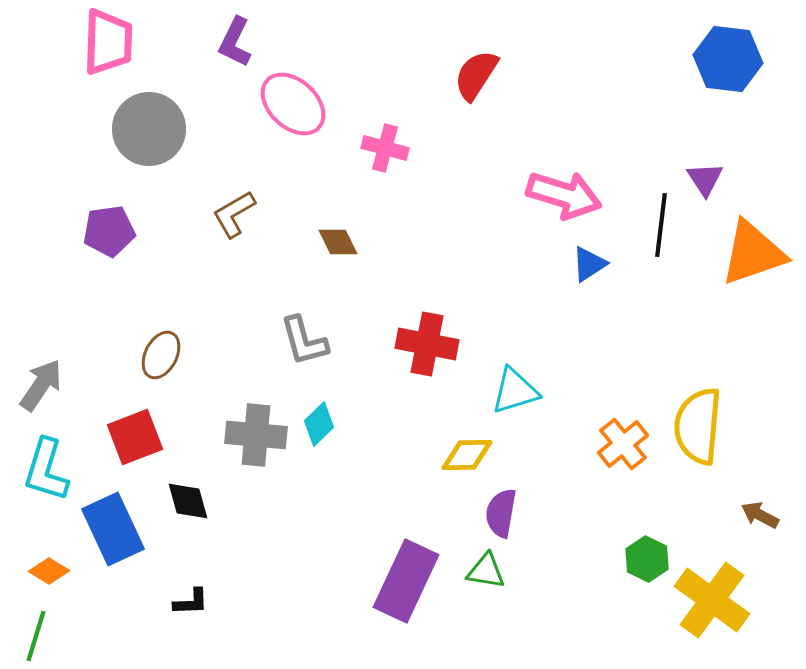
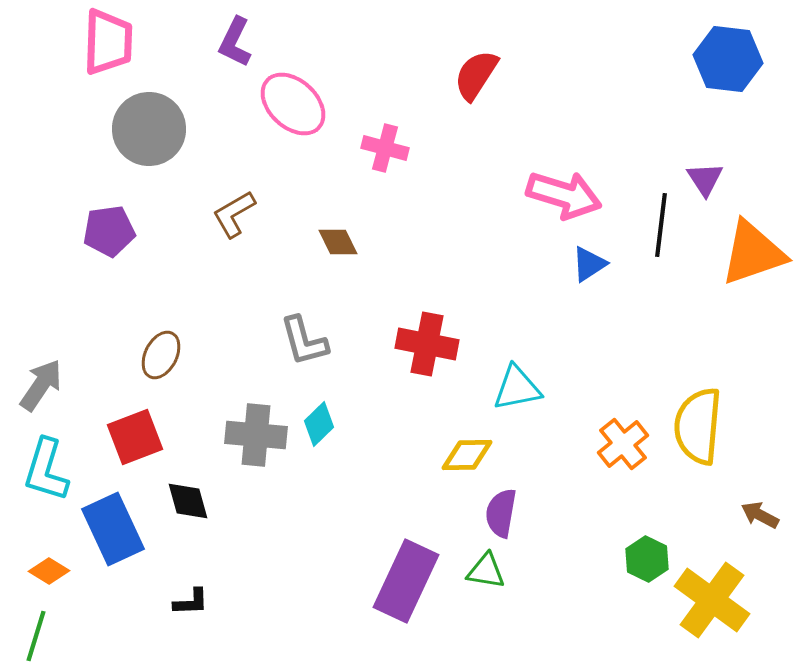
cyan triangle: moved 2 px right, 3 px up; rotated 6 degrees clockwise
